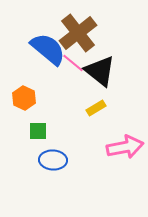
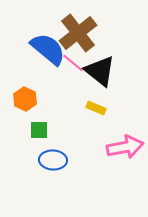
orange hexagon: moved 1 px right, 1 px down
yellow rectangle: rotated 54 degrees clockwise
green square: moved 1 px right, 1 px up
